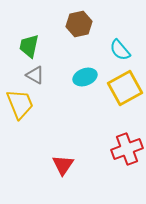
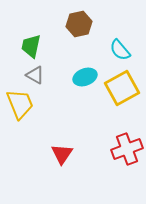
green trapezoid: moved 2 px right
yellow square: moved 3 px left
red triangle: moved 1 px left, 11 px up
